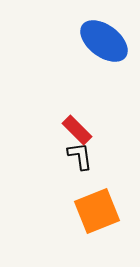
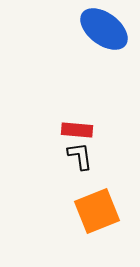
blue ellipse: moved 12 px up
red rectangle: rotated 40 degrees counterclockwise
